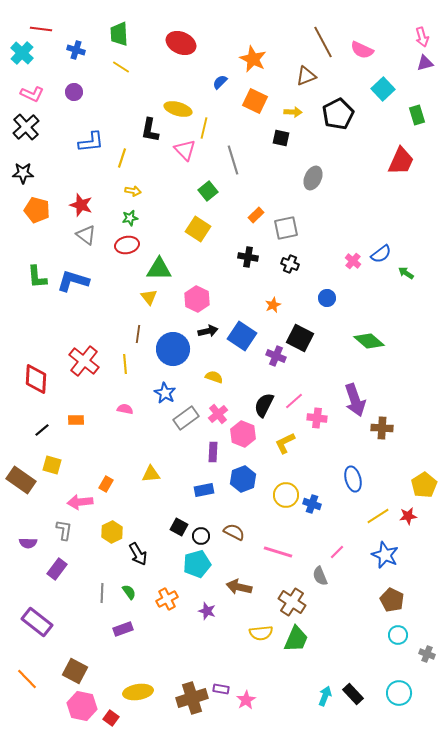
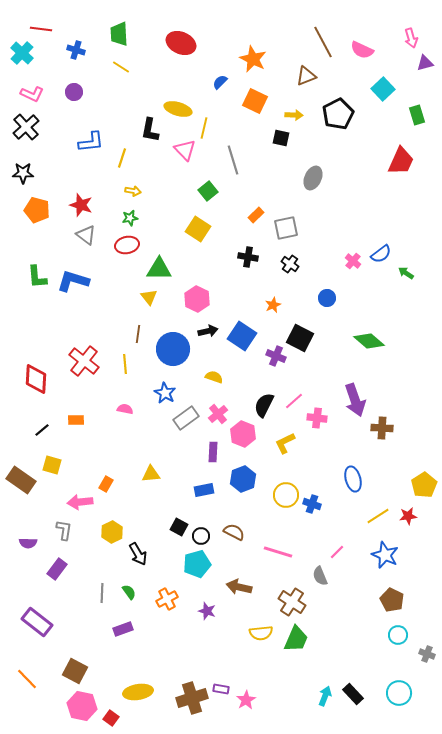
pink arrow at (422, 37): moved 11 px left, 1 px down
yellow arrow at (293, 112): moved 1 px right, 3 px down
black cross at (290, 264): rotated 12 degrees clockwise
